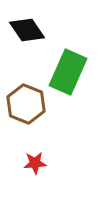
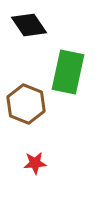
black diamond: moved 2 px right, 5 px up
green rectangle: rotated 12 degrees counterclockwise
